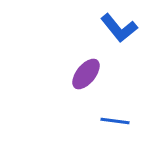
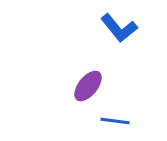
purple ellipse: moved 2 px right, 12 px down
